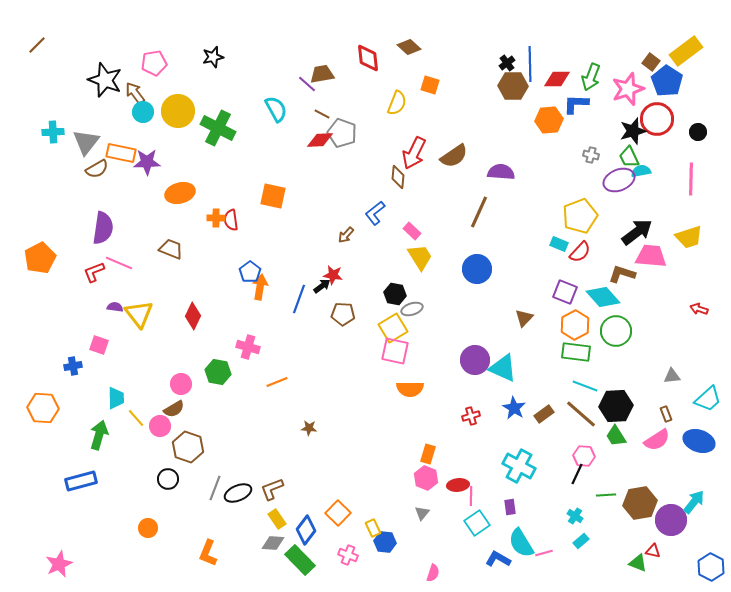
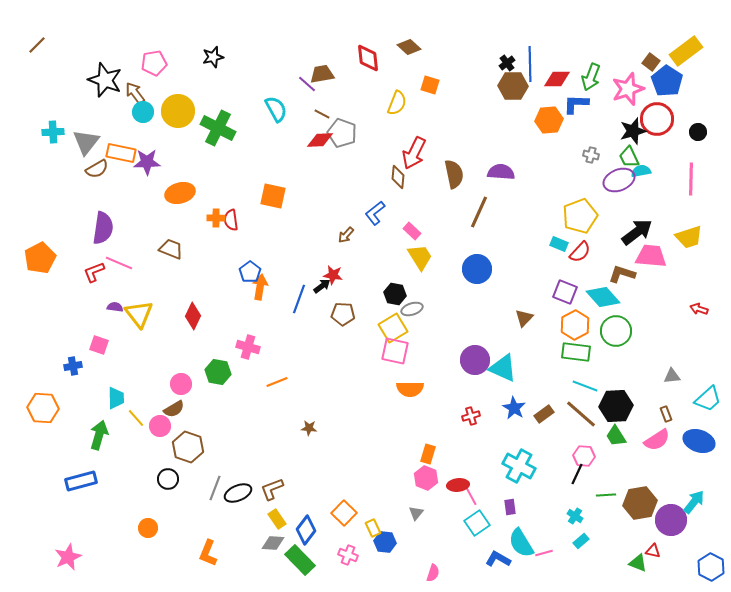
brown semicircle at (454, 156): moved 18 px down; rotated 68 degrees counterclockwise
pink line at (471, 496): rotated 30 degrees counterclockwise
orange square at (338, 513): moved 6 px right
gray triangle at (422, 513): moved 6 px left
pink star at (59, 564): moved 9 px right, 7 px up
